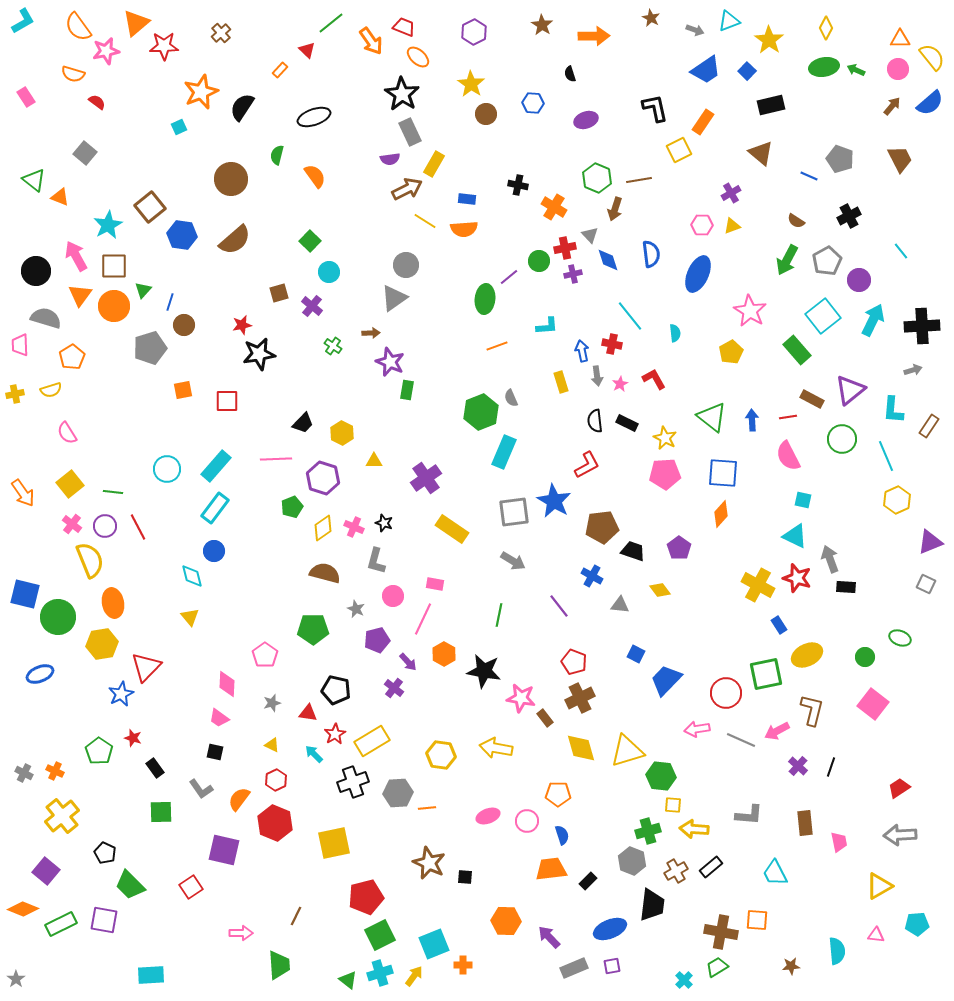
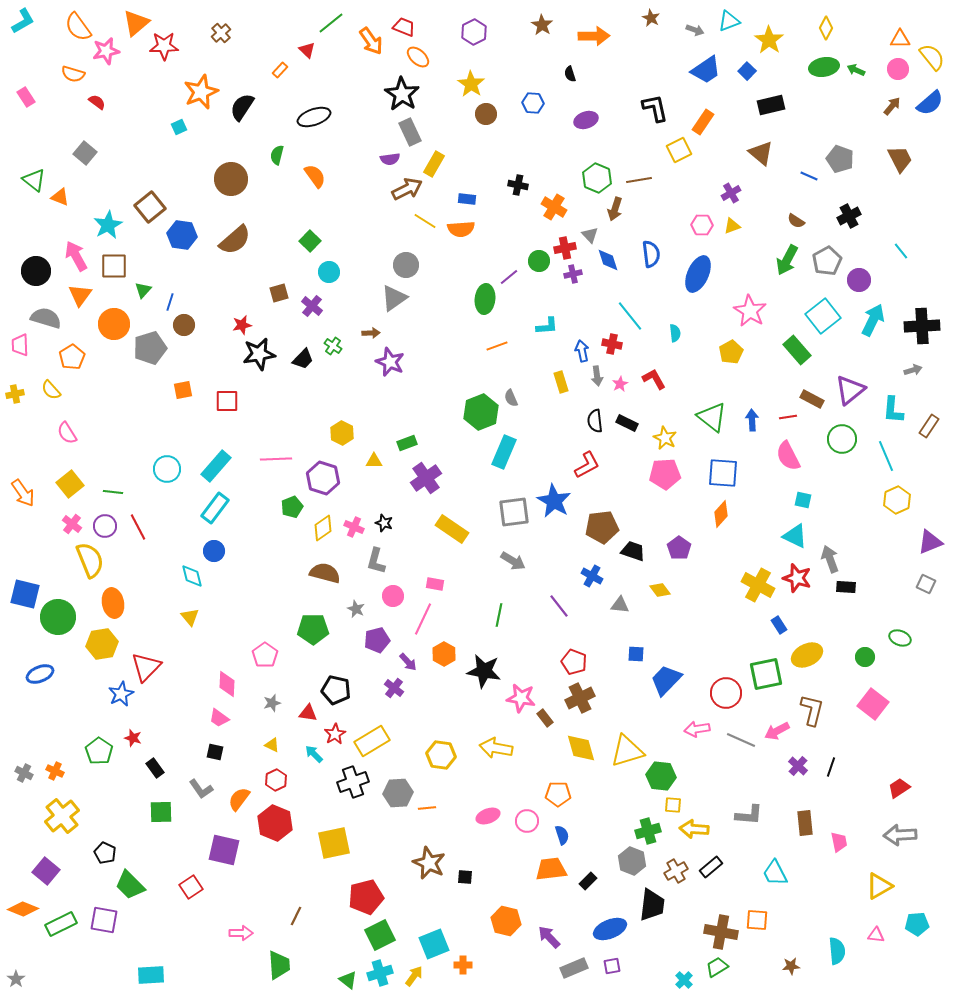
orange semicircle at (464, 229): moved 3 px left
orange circle at (114, 306): moved 18 px down
yellow semicircle at (51, 390): rotated 65 degrees clockwise
green rectangle at (407, 390): moved 53 px down; rotated 60 degrees clockwise
black trapezoid at (303, 423): moved 64 px up
blue square at (636, 654): rotated 24 degrees counterclockwise
orange hexagon at (506, 921): rotated 12 degrees clockwise
